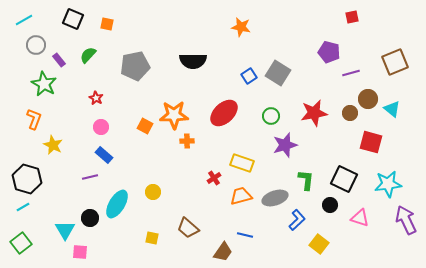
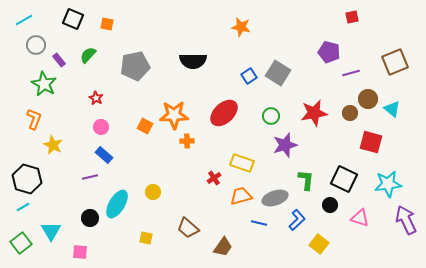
cyan triangle at (65, 230): moved 14 px left, 1 px down
blue line at (245, 235): moved 14 px right, 12 px up
yellow square at (152, 238): moved 6 px left
brown trapezoid at (223, 252): moved 5 px up
